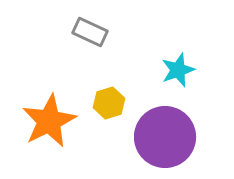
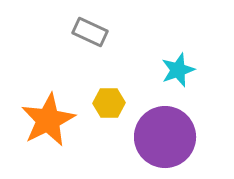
yellow hexagon: rotated 16 degrees clockwise
orange star: moved 1 px left, 1 px up
